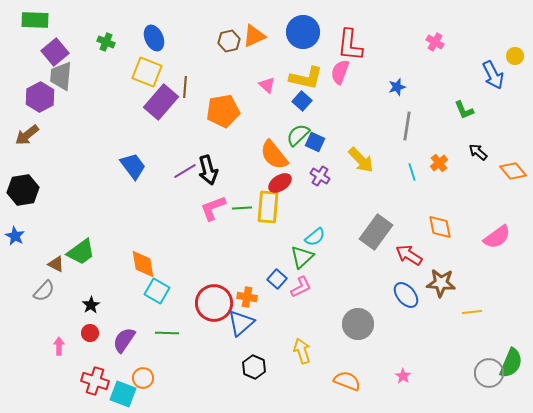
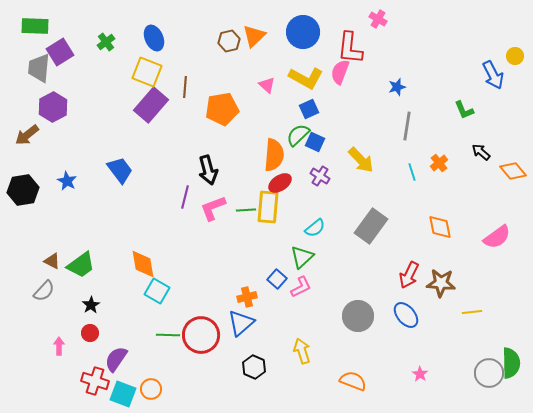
green rectangle at (35, 20): moved 6 px down
orange triangle at (254, 36): rotated 20 degrees counterclockwise
green cross at (106, 42): rotated 30 degrees clockwise
pink cross at (435, 42): moved 57 px left, 23 px up
red L-shape at (350, 45): moved 3 px down
purple square at (55, 52): moved 5 px right; rotated 8 degrees clockwise
gray trapezoid at (61, 76): moved 22 px left, 8 px up
yellow L-shape at (306, 78): rotated 16 degrees clockwise
purple hexagon at (40, 97): moved 13 px right, 10 px down
blue square at (302, 101): moved 7 px right, 8 px down; rotated 24 degrees clockwise
purple rectangle at (161, 102): moved 10 px left, 3 px down
orange pentagon at (223, 111): moved 1 px left, 2 px up
black arrow at (478, 152): moved 3 px right
orange semicircle at (274, 155): rotated 136 degrees counterclockwise
blue trapezoid at (133, 166): moved 13 px left, 4 px down
purple line at (185, 171): moved 26 px down; rotated 45 degrees counterclockwise
green line at (242, 208): moved 4 px right, 2 px down
gray rectangle at (376, 232): moved 5 px left, 6 px up
blue star at (15, 236): moved 52 px right, 55 px up
cyan semicircle at (315, 237): moved 9 px up
green trapezoid at (81, 252): moved 13 px down
red arrow at (409, 255): moved 20 px down; rotated 96 degrees counterclockwise
brown triangle at (56, 264): moved 4 px left, 3 px up
blue ellipse at (406, 295): moved 20 px down
orange cross at (247, 297): rotated 24 degrees counterclockwise
red circle at (214, 303): moved 13 px left, 32 px down
gray circle at (358, 324): moved 8 px up
green line at (167, 333): moved 1 px right, 2 px down
purple semicircle at (124, 340): moved 8 px left, 19 px down
green semicircle at (511, 363): rotated 24 degrees counterclockwise
pink star at (403, 376): moved 17 px right, 2 px up
orange circle at (143, 378): moved 8 px right, 11 px down
orange semicircle at (347, 381): moved 6 px right
